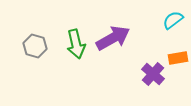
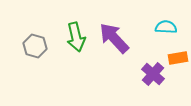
cyan semicircle: moved 7 px left, 7 px down; rotated 40 degrees clockwise
purple arrow: moved 1 px right; rotated 104 degrees counterclockwise
green arrow: moved 7 px up
